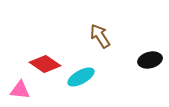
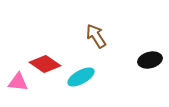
brown arrow: moved 4 px left
pink triangle: moved 2 px left, 8 px up
